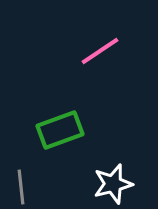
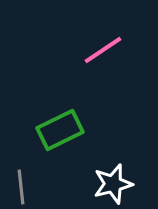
pink line: moved 3 px right, 1 px up
green rectangle: rotated 6 degrees counterclockwise
